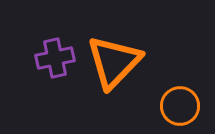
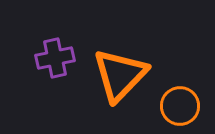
orange triangle: moved 6 px right, 13 px down
